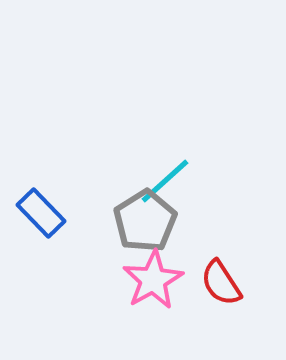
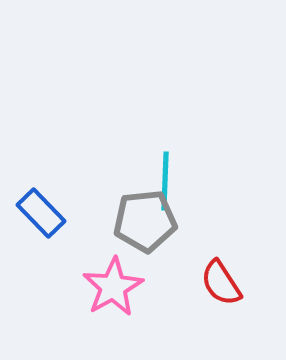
cyan line: rotated 46 degrees counterclockwise
gray pentagon: rotated 26 degrees clockwise
pink star: moved 40 px left, 7 px down
